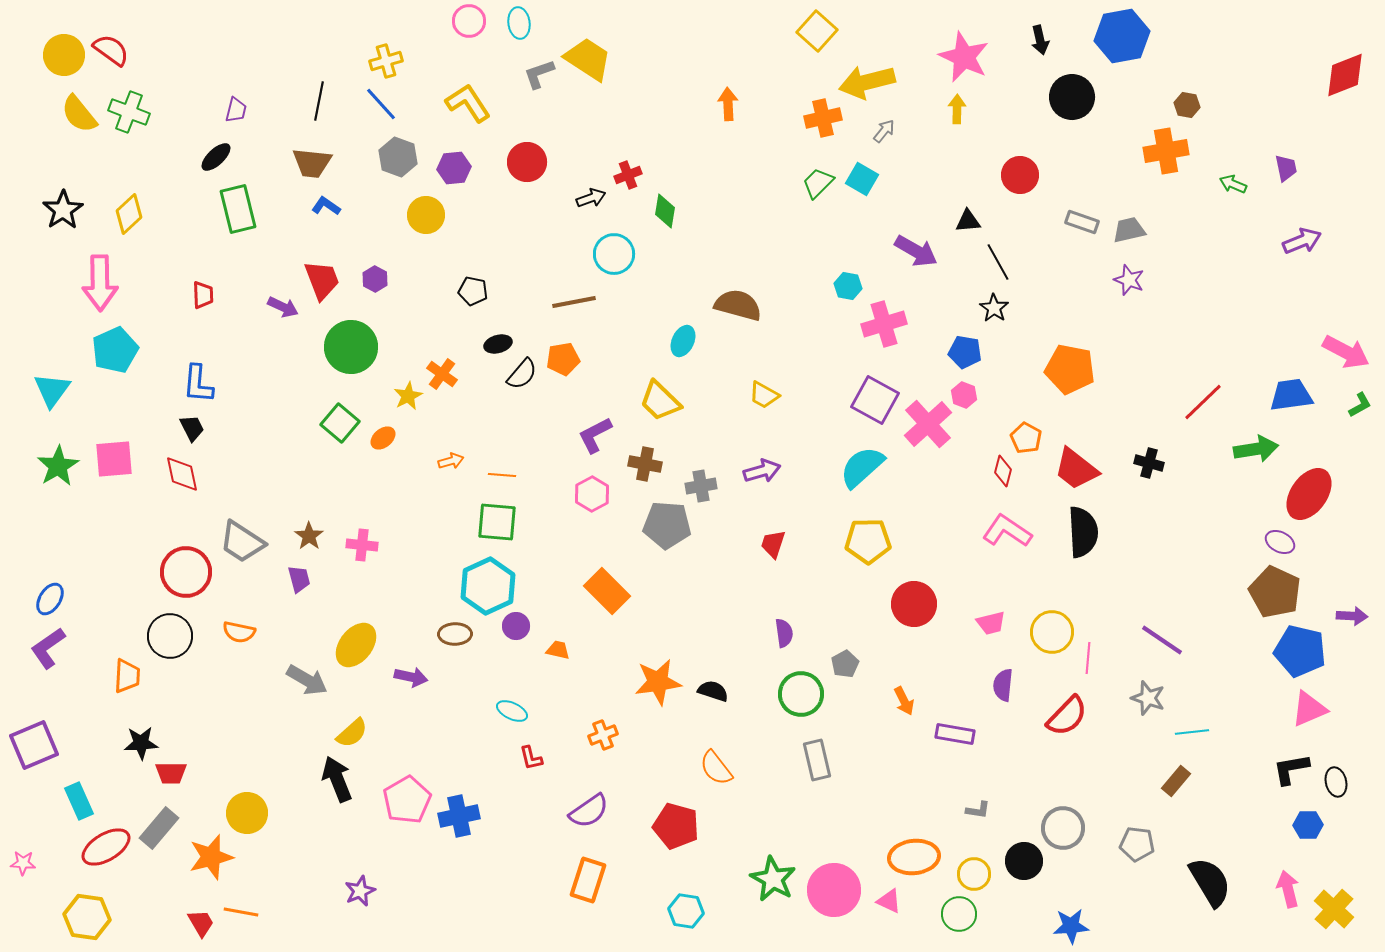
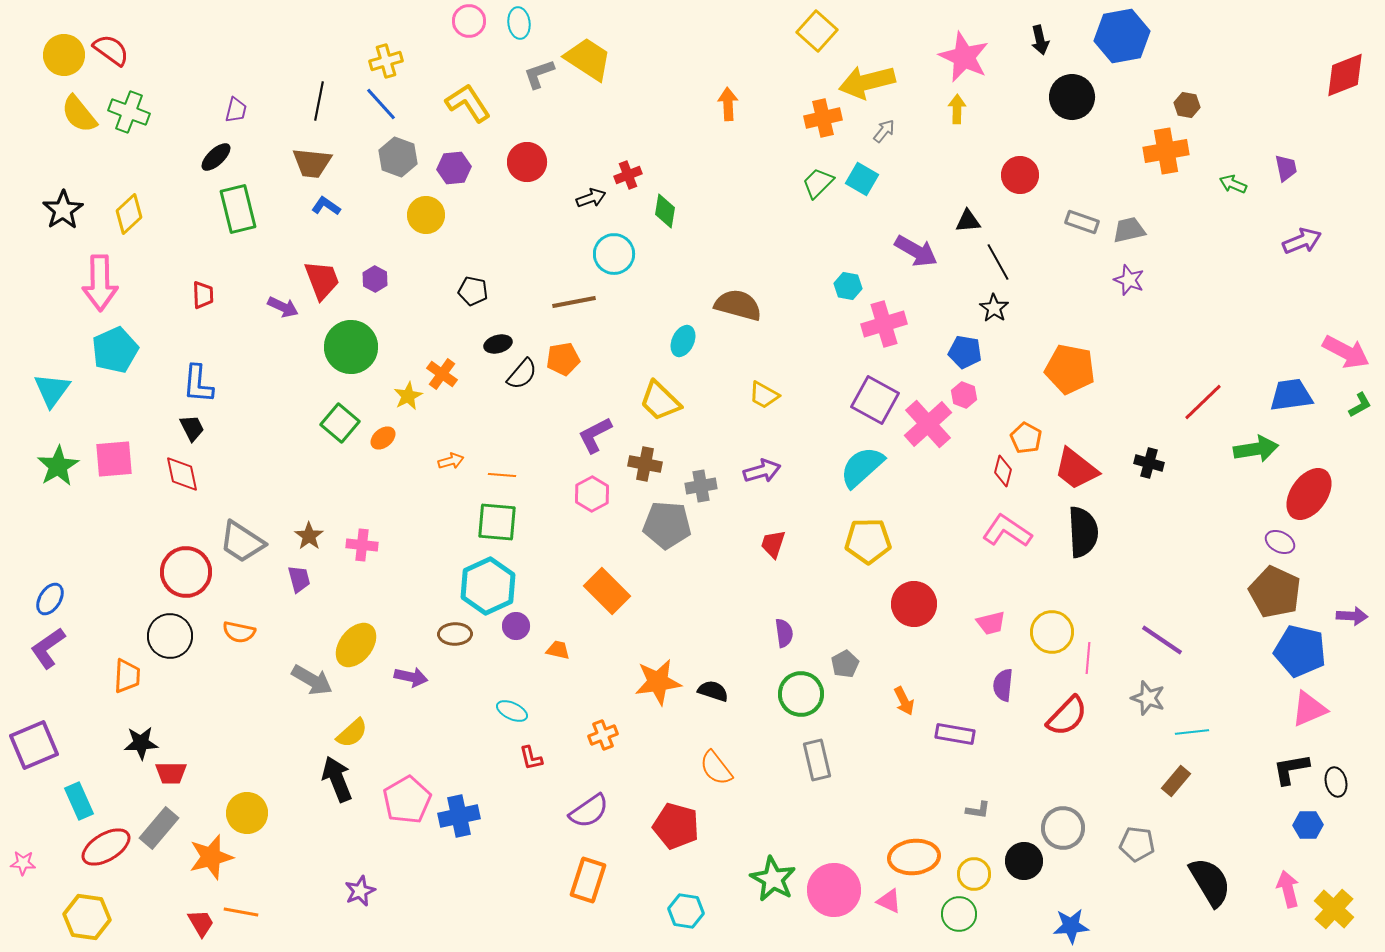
gray arrow at (307, 680): moved 5 px right
